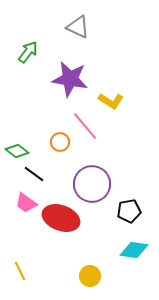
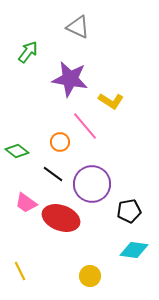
black line: moved 19 px right
